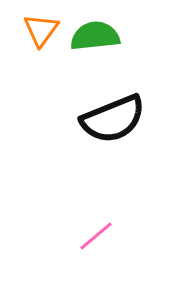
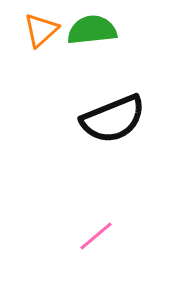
orange triangle: rotated 12 degrees clockwise
green semicircle: moved 3 px left, 6 px up
